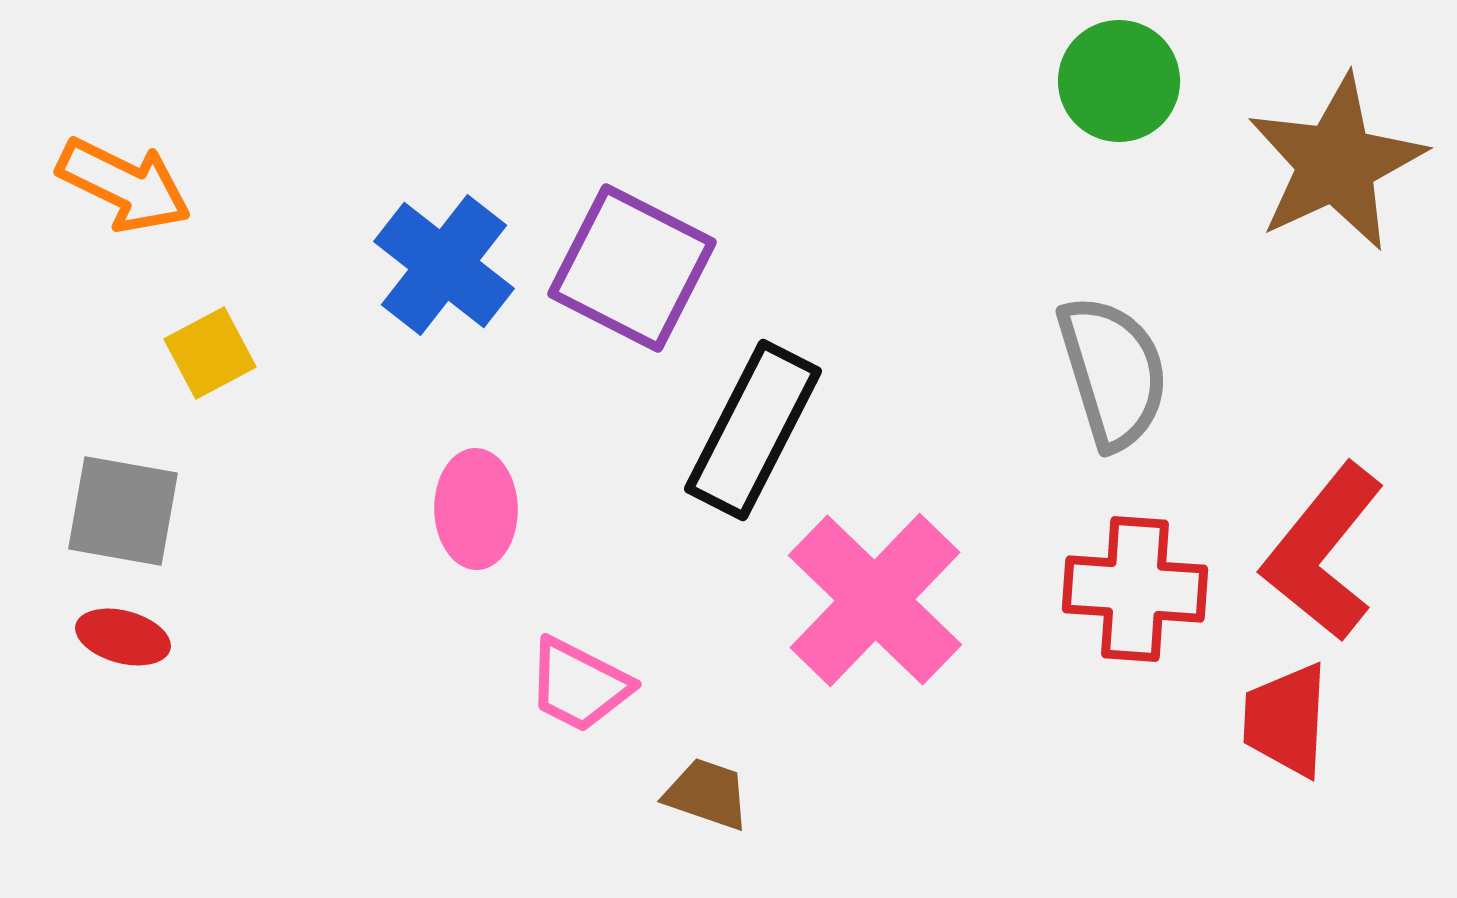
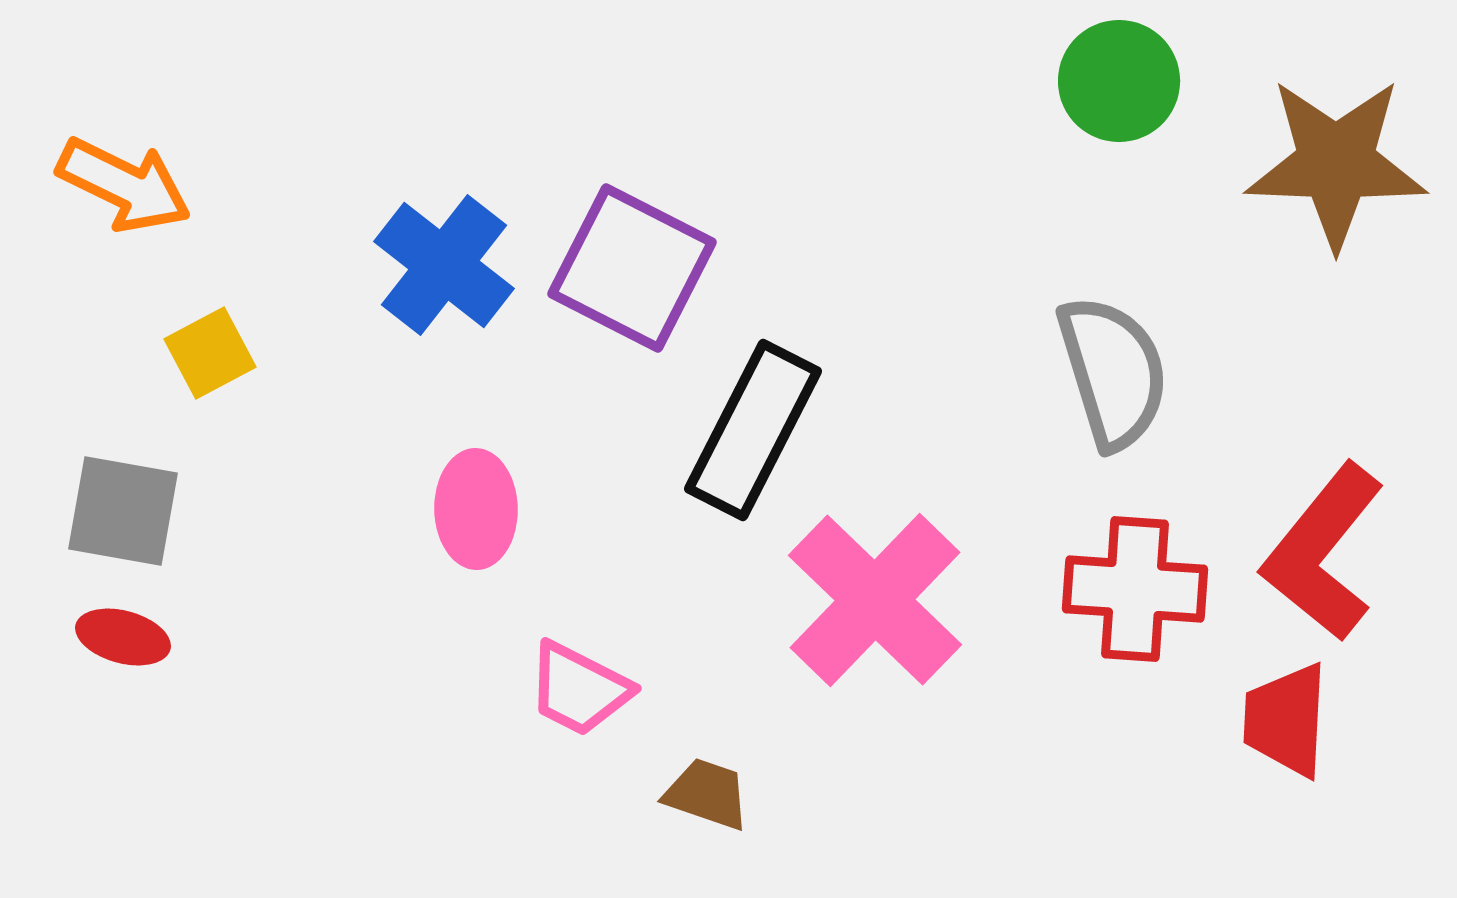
brown star: rotated 27 degrees clockwise
pink trapezoid: moved 4 px down
